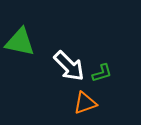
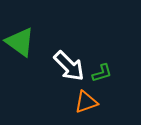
green triangle: rotated 24 degrees clockwise
orange triangle: moved 1 px right, 1 px up
